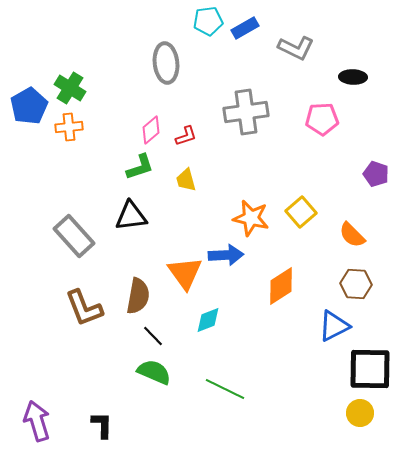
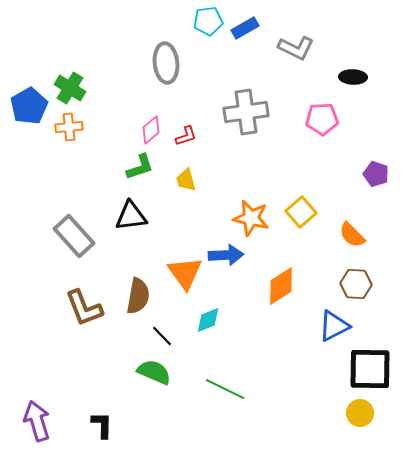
black line: moved 9 px right
